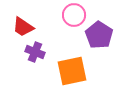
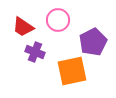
pink circle: moved 16 px left, 5 px down
purple pentagon: moved 6 px left, 7 px down; rotated 12 degrees clockwise
